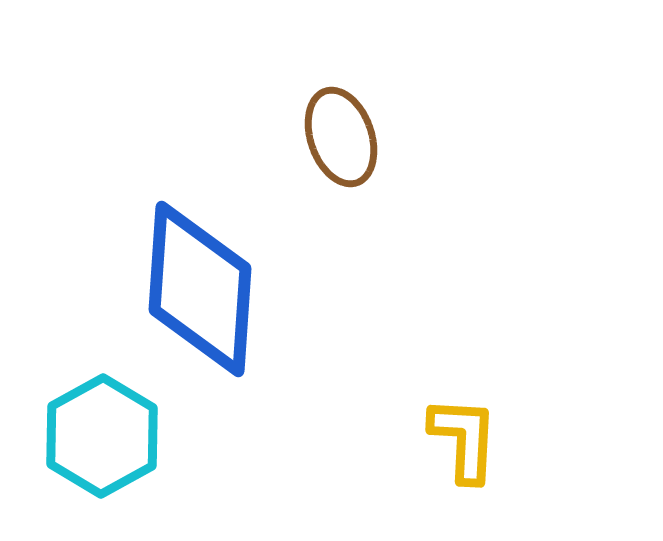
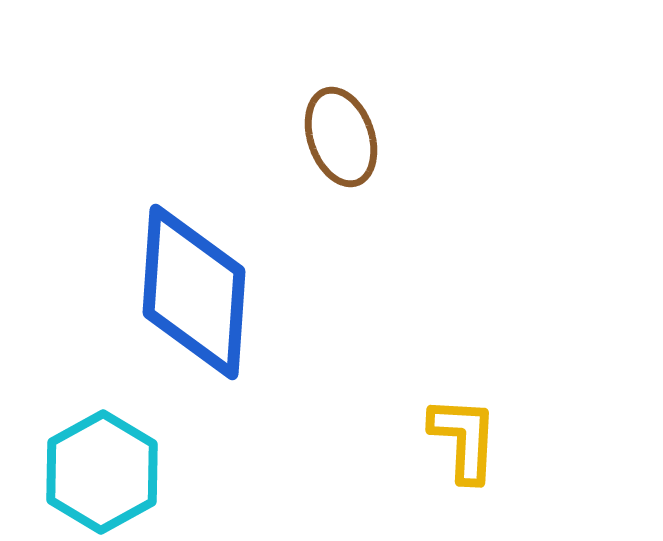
blue diamond: moved 6 px left, 3 px down
cyan hexagon: moved 36 px down
